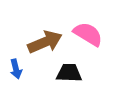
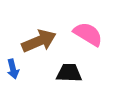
brown arrow: moved 6 px left, 1 px up
blue arrow: moved 3 px left
